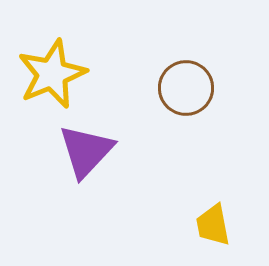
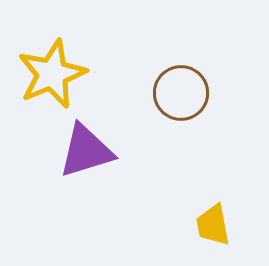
brown circle: moved 5 px left, 5 px down
purple triangle: rotated 30 degrees clockwise
